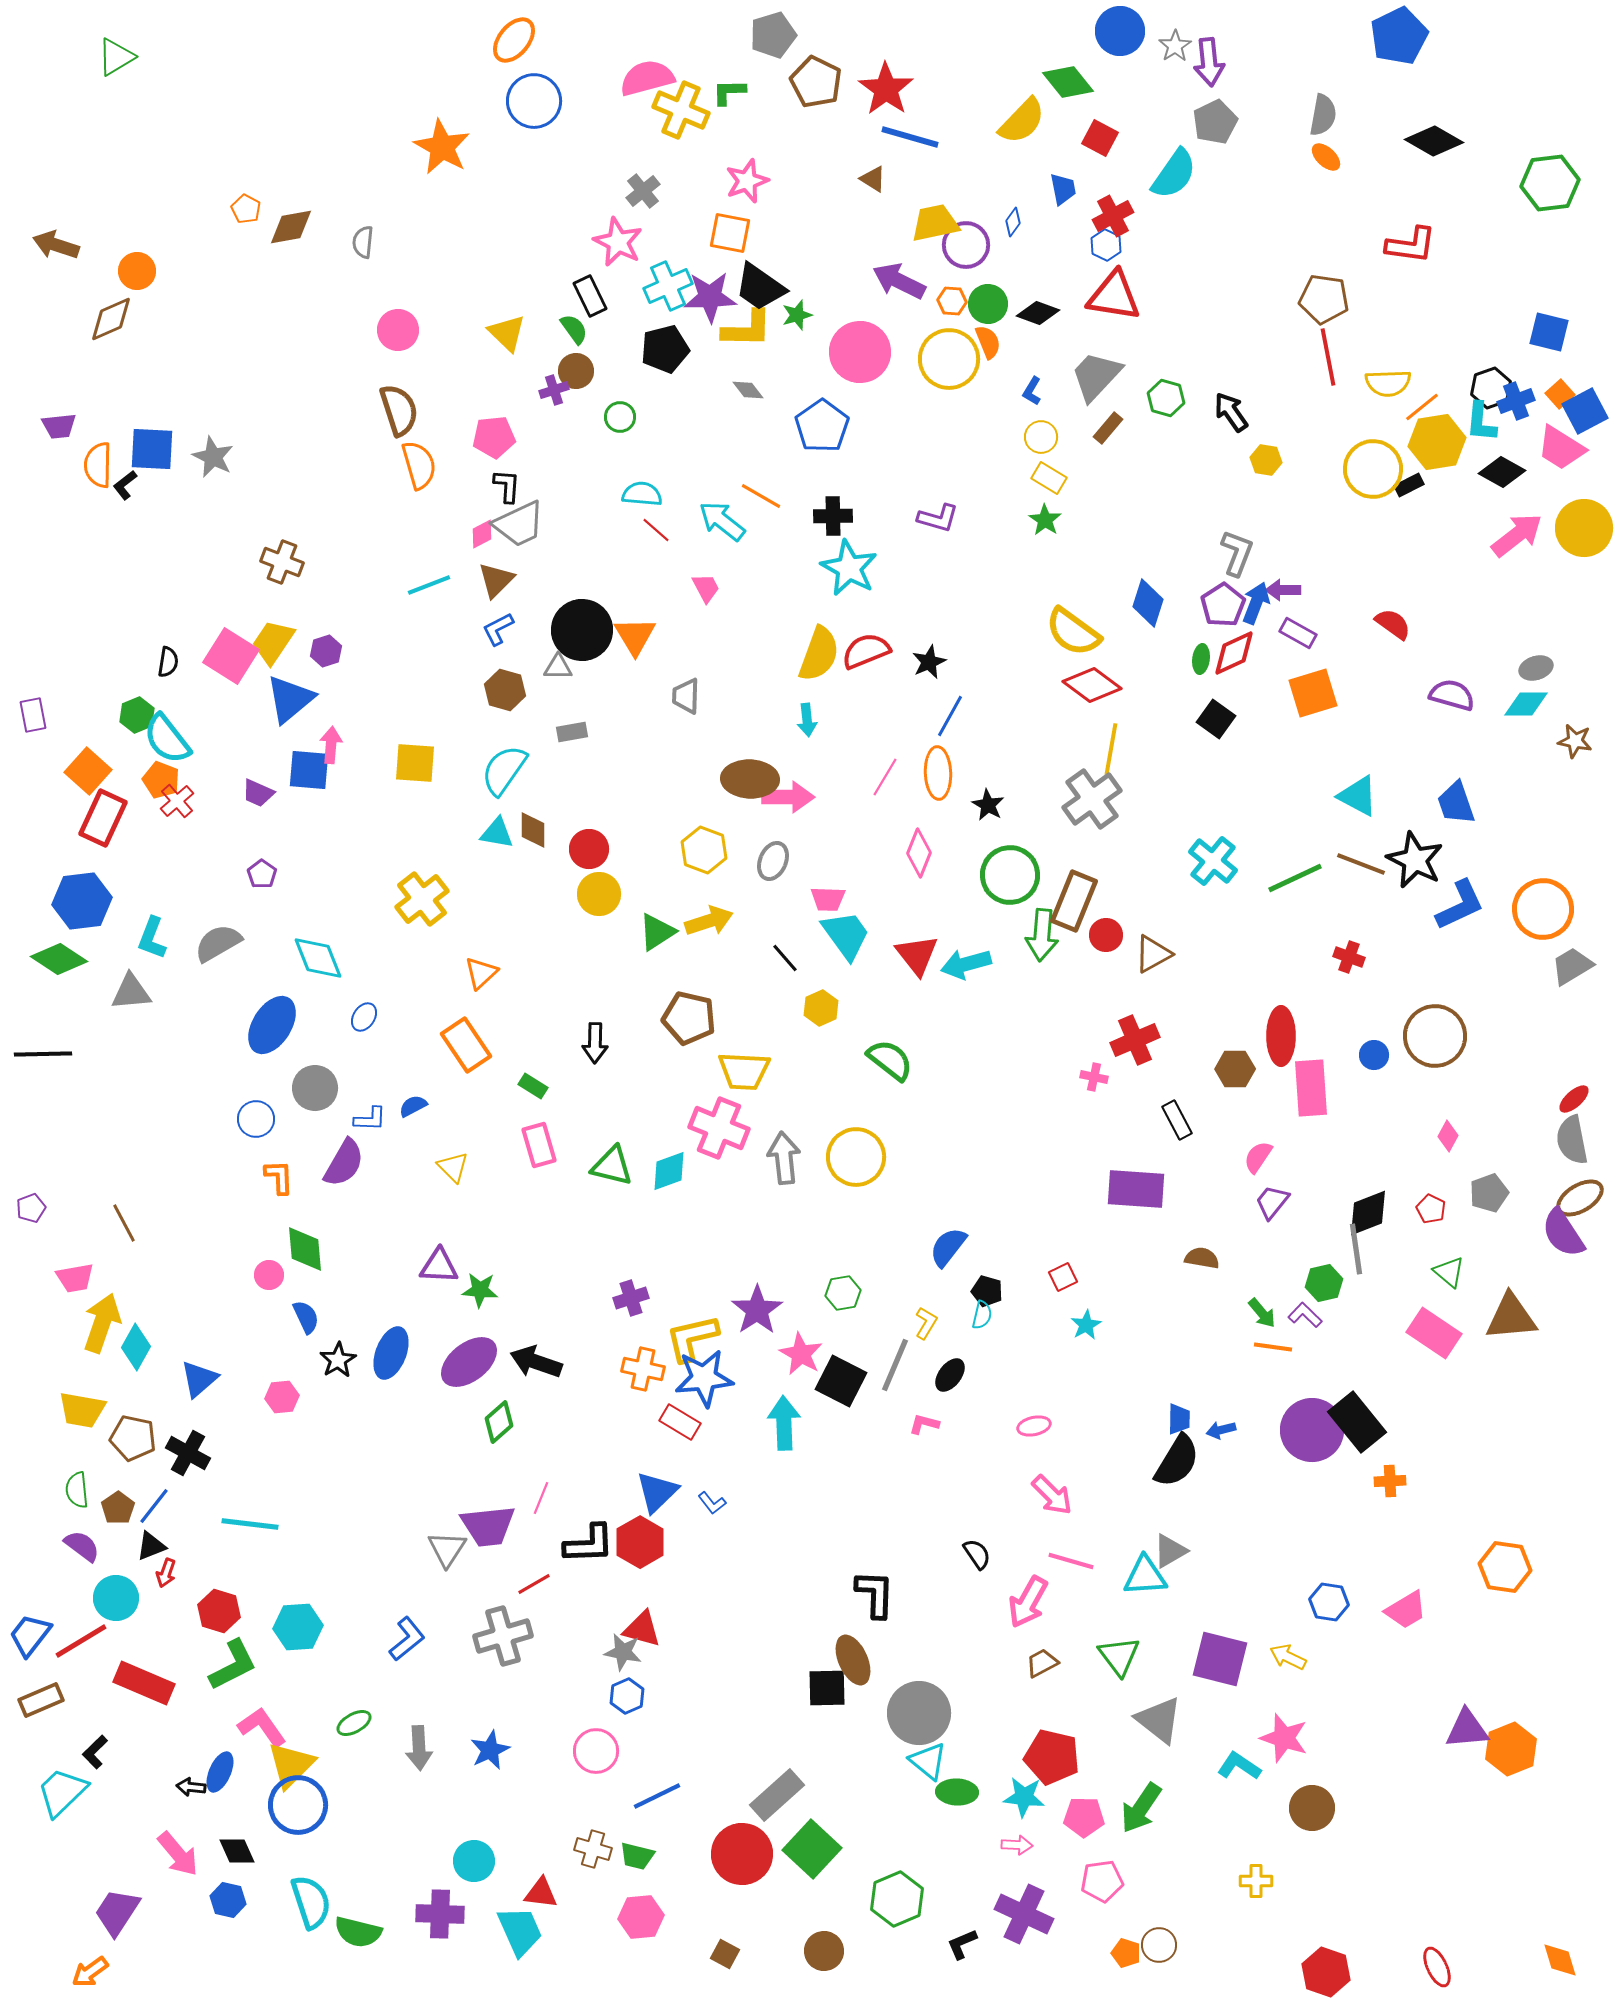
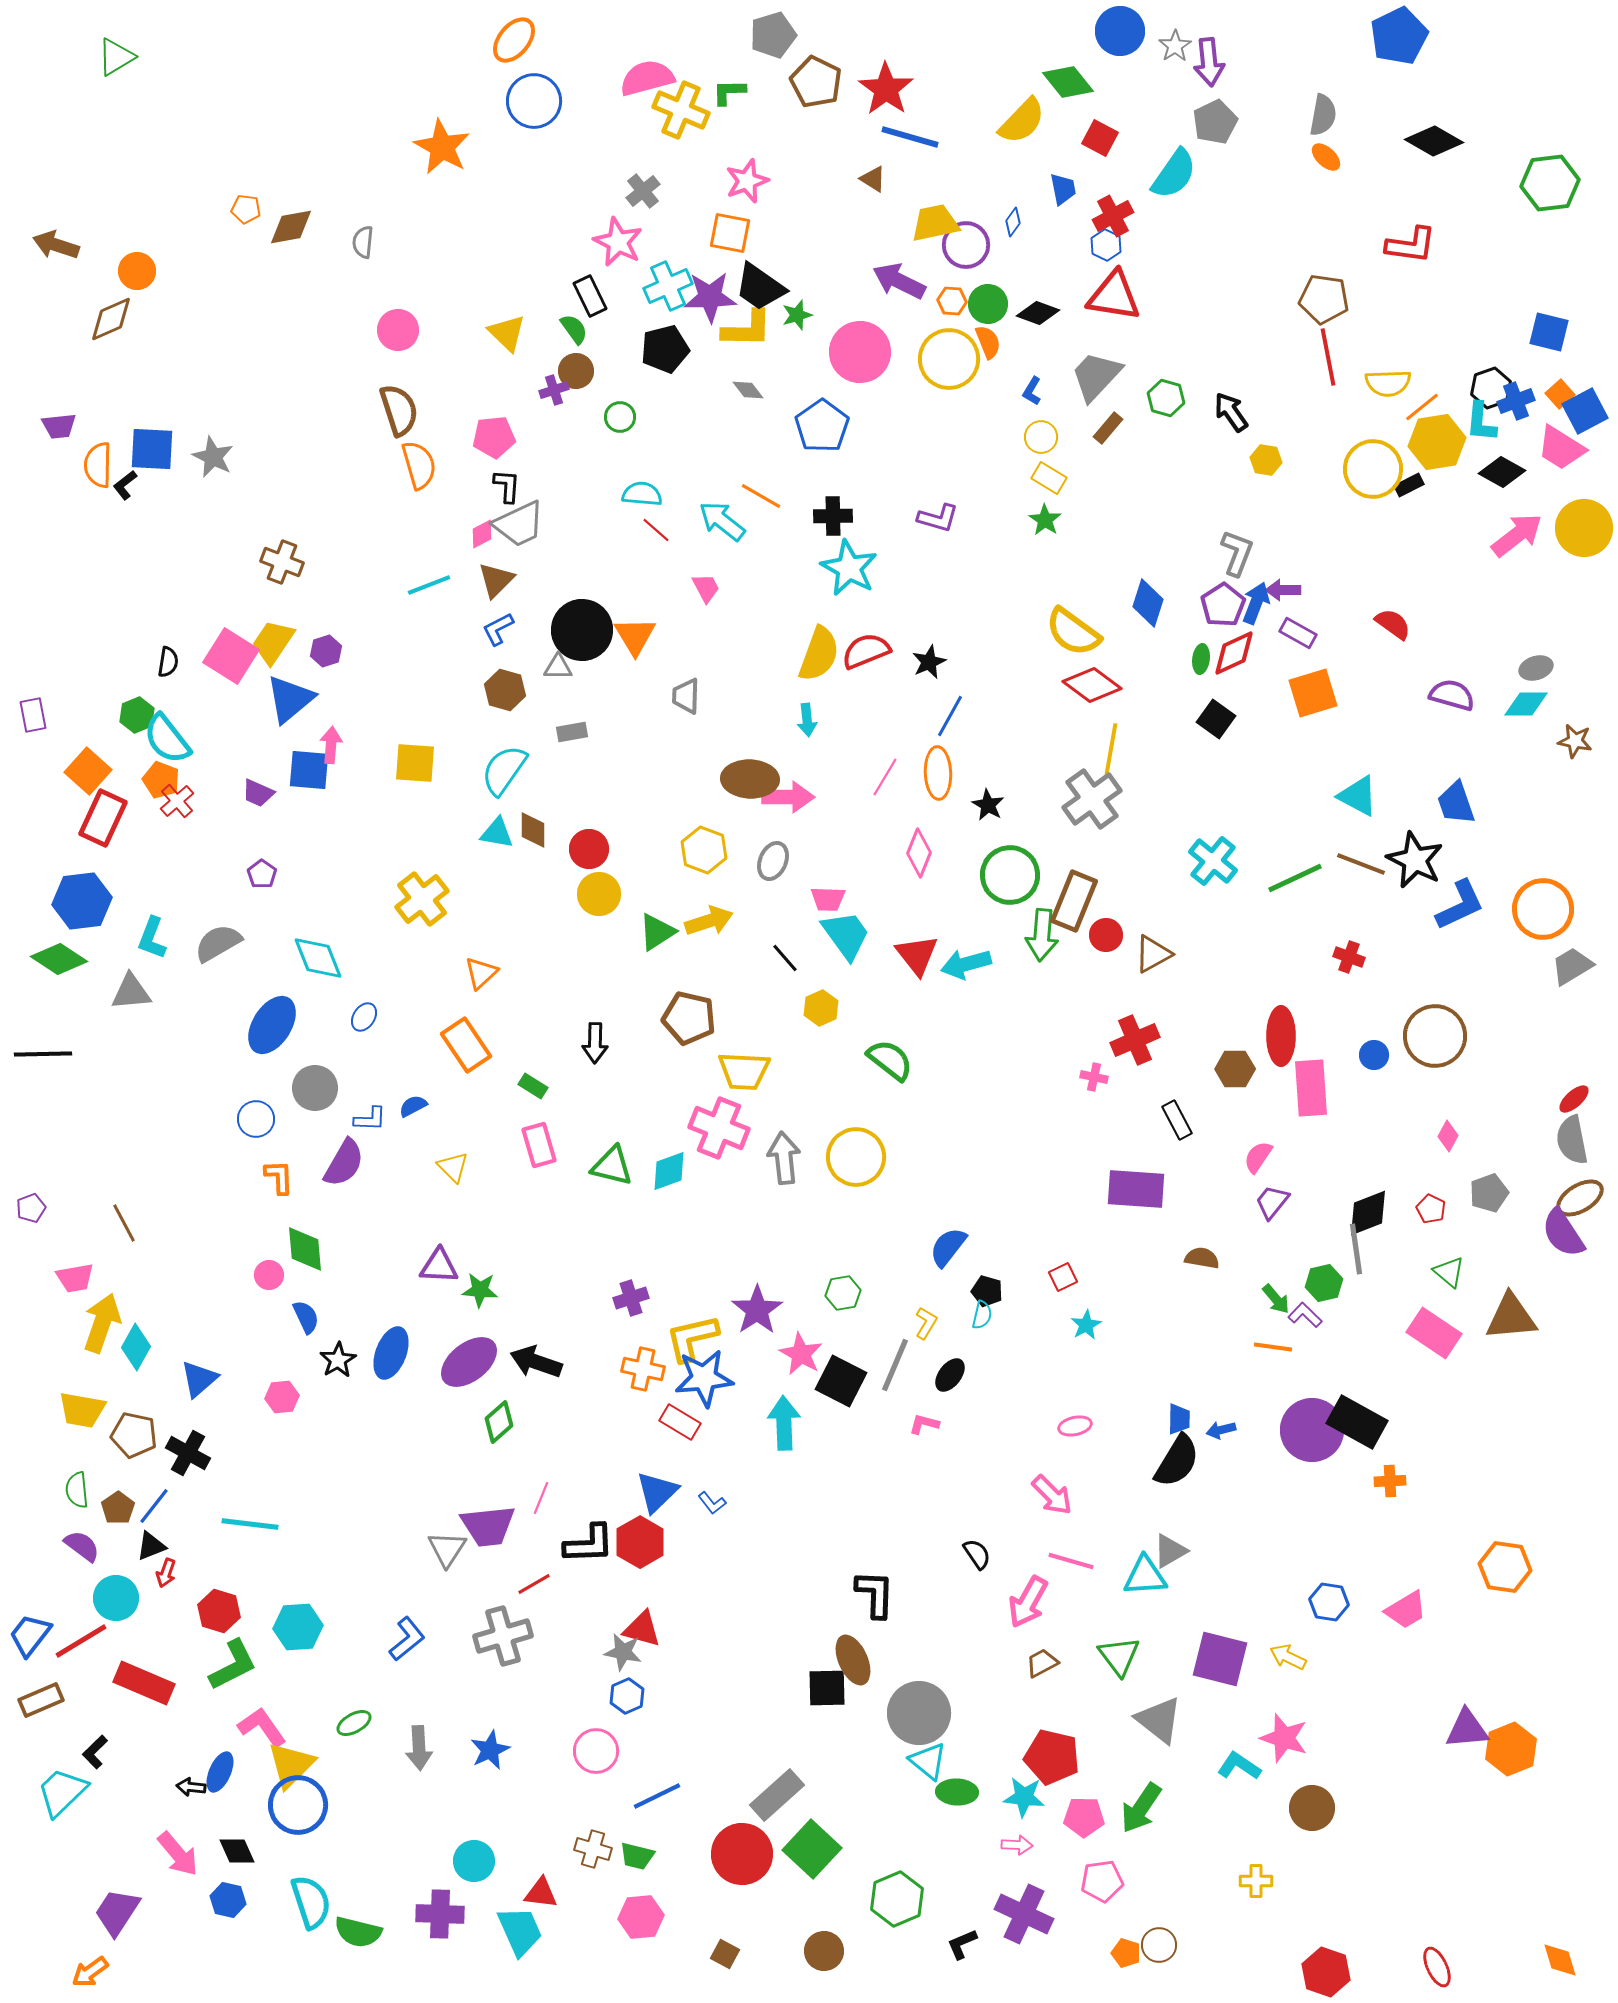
orange pentagon at (246, 209): rotated 20 degrees counterclockwise
green arrow at (1262, 1313): moved 14 px right, 14 px up
black rectangle at (1357, 1422): rotated 22 degrees counterclockwise
pink ellipse at (1034, 1426): moved 41 px right
brown pentagon at (133, 1438): moved 1 px right, 3 px up
